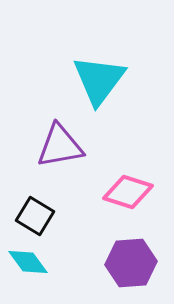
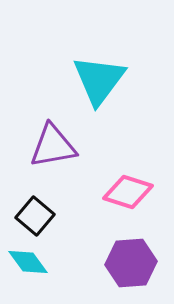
purple triangle: moved 7 px left
black square: rotated 9 degrees clockwise
